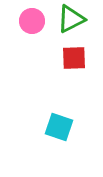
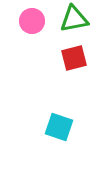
green triangle: moved 3 px right; rotated 16 degrees clockwise
red square: rotated 12 degrees counterclockwise
